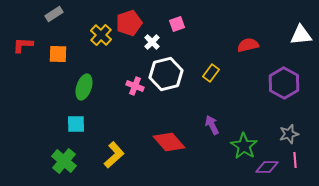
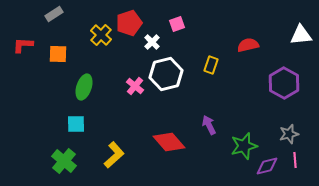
yellow rectangle: moved 8 px up; rotated 18 degrees counterclockwise
pink cross: rotated 18 degrees clockwise
purple arrow: moved 3 px left
green star: rotated 24 degrees clockwise
purple diamond: moved 1 px up; rotated 15 degrees counterclockwise
